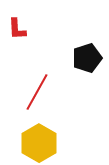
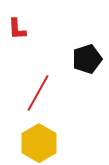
black pentagon: moved 1 px down
red line: moved 1 px right, 1 px down
